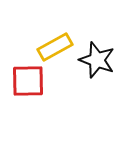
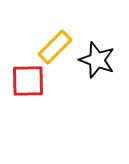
yellow rectangle: rotated 16 degrees counterclockwise
